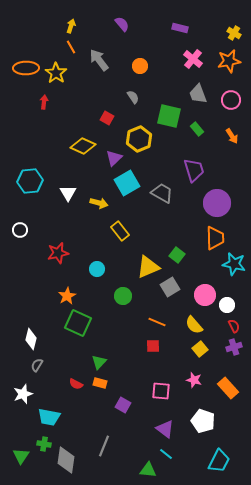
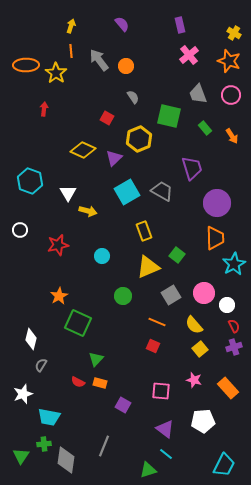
purple rectangle at (180, 28): moved 3 px up; rotated 63 degrees clockwise
orange line at (71, 47): moved 4 px down; rotated 24 degrees clockwise
pink cross at (193, 59): moved 4 px left, 4 px up; rotated 12 degrees clockwise
orange star at (229, 61): rotated 30 degrees clockwise
orange circle at (140, 66): moved 14 px left
orange ellipse at (26, 68): moved 3 px up
pink circle at (231, 100): moved 5 px up
red arrow at (44, 102): moved 7 px down
green rectangle at (197, 129): moved 8 px right, 1 px up
yellow diamond at (83, 146): moved 4 px down
purple trapezoid at (194, 170): moved 2 px left, 2 px up
cyan hexagon at (30, 181): rotated 25 degrees clockwise
cyan square at (127, 183): moved 9 px down
gray trapezoid at (162, 193): moved 2 px up
yellow arrow at (99, 203): moved 11 px left, 8 px down
yellow rectangle at (120, 231): moved 24 px right; rotated 18 degrees clockwise
red star at (58, 253): moved 8 px up
cyan star at (234, 264): rotated 30 degrees clockwise
cyan circle at (97, 269): moved 5 px right, 13 px up
gray square at (170, 287): moved 1 px right, 8 px down
pink circle at (205, 295): moved 1 px left, 2 px up
orange star at (67, 296): moved 8 px left
red square at (153, 346): rotated 24 degrees clockwise
green triangle at (99, 362): moved 3 px left, 3 px up
gray semicircle at (37, 365): moved 4 px right
red semicircle at (76, 384): moved 2 px right, 2 px up
white pentagon at (203, 421): rotated 25 degrees counterclockwise
green cross at (44, 444): rotated 16 degrees counterclockwise
cyan trapezoid at (219, 461): moved 5 px right, 4 px down
green triangle at (148, 470): rotated 24 degrees counterclockwise
